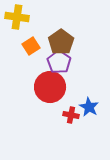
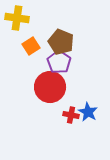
yellow cross: moved 1 px down
brown pentagon: rotated 15 degrees counterclockwise
blue star: moved 1 px left, 5 px down
